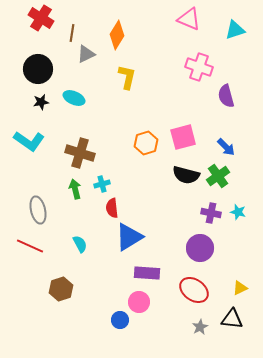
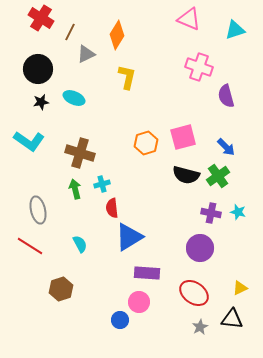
brown line: moved 2 px left, 1 px up; rotated 18 degrees clockwise
red line: rotated 8 degrees clockwise
red ellipse: moved 3 px down
